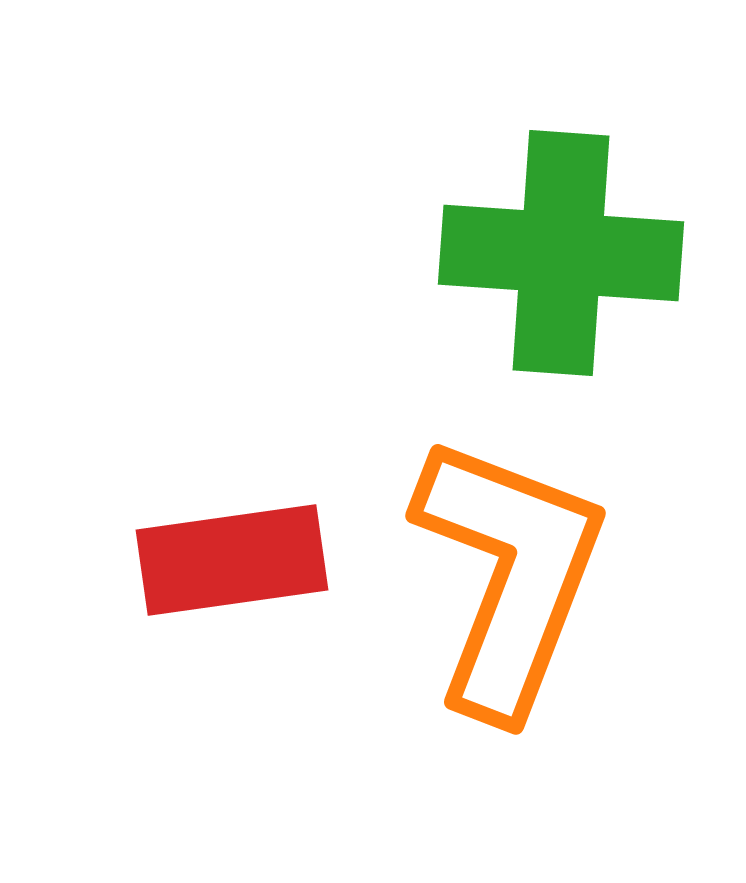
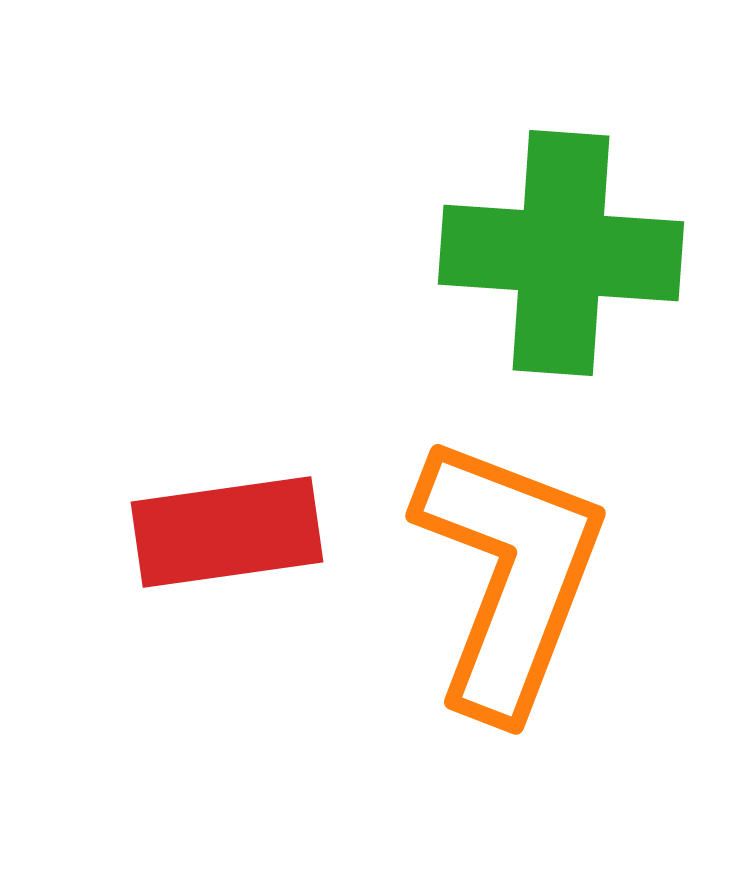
red rectangle: moved 5 px left, 28 px up
